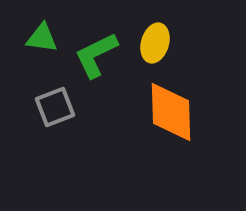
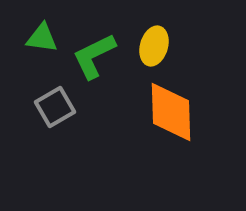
yellow ellipse: moved 1 px left, 3 px down
green L-shape: moved 2 px left, 1 px down
gray square: rotated 9 degrees counterclockwise
